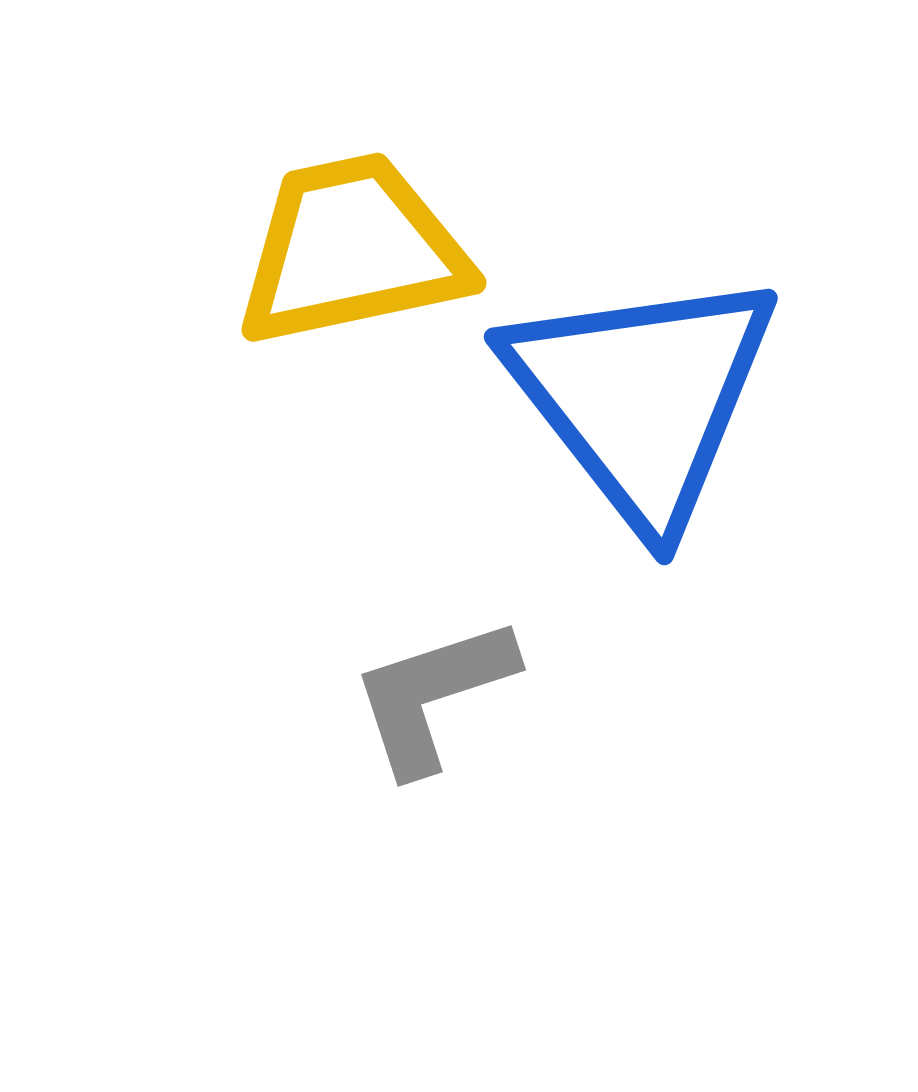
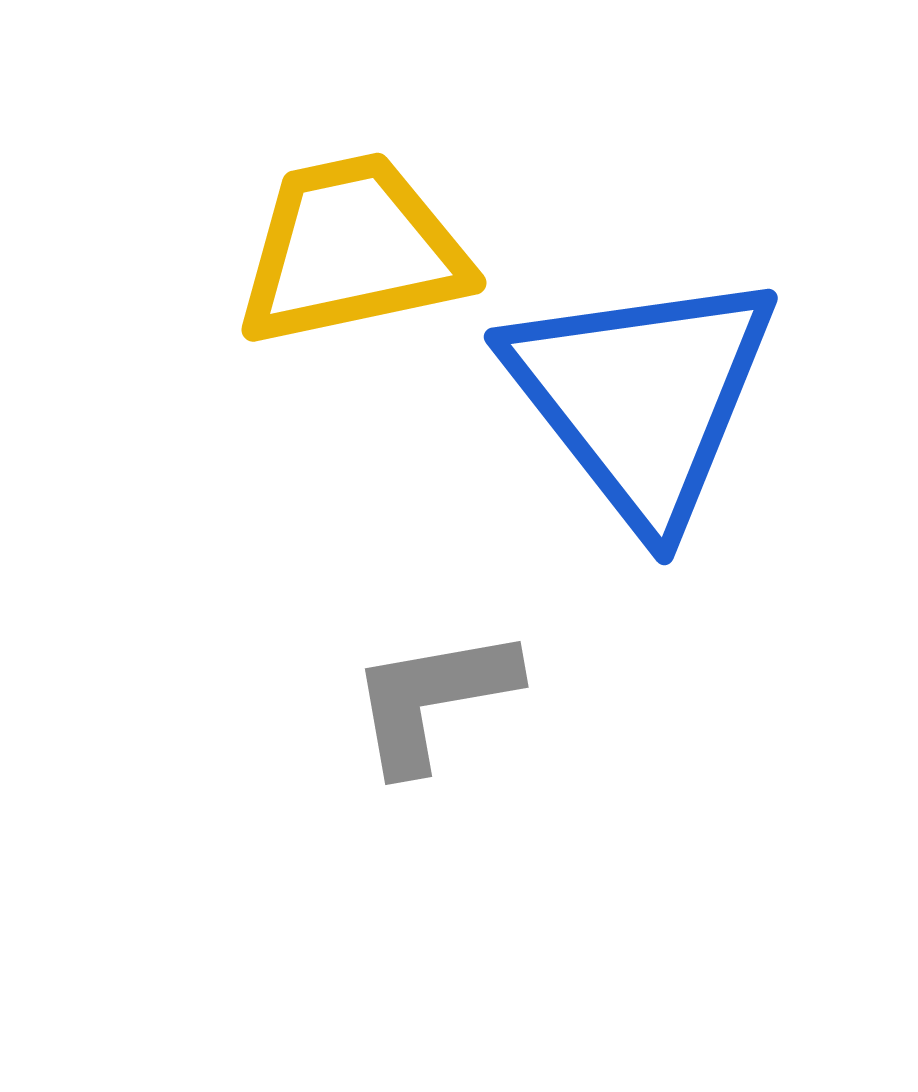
gray L-shape: moved 4 px down; rotated 8 degrees clockwise
